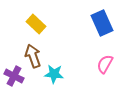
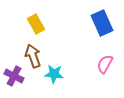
yellow rectangle: rotated 18 degrees clockwise
